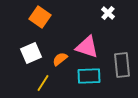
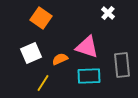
orange square: moved 1 px right, 1 px down
orange semicircle: rotated 14 degrees clockwise
